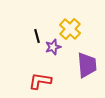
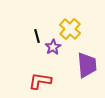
purple star: rotated 14 degrees counterclockwise
